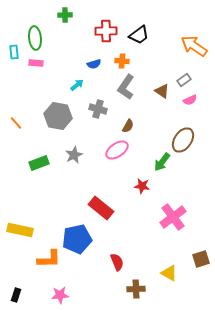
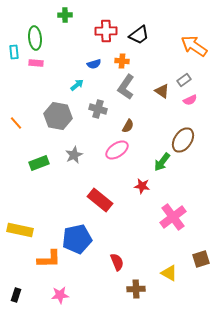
red rectangle: moved 1 px left, 8 px up
